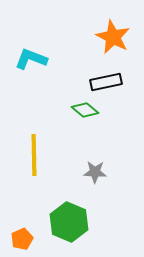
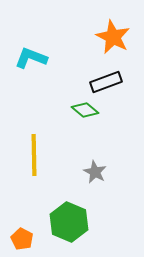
cyan L-shape: moved 1 px up
black rectangle: rotated 8 degrees counterclockwise
gray star: rotated 25 degrees clockwise
orange pentagon: rotated 20 degrees counterclockwise
